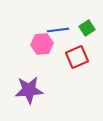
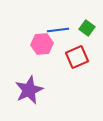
green square: rotated 21 degrees counterclockwise
purple star: rotated 20 degrees counterclockwise
